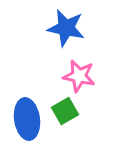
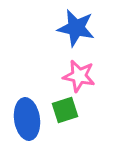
blue star: moved 10 px right
green square: moved 1 px up; rotated 12 degrees clockwise
